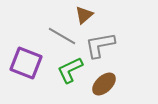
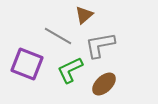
gray line: moved 4 px left
purple square: moved 1 px right, 1 px down
